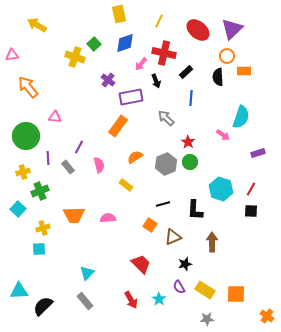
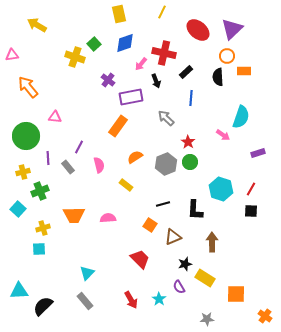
yellow line at (159, 21): moved 3 px right, 9 px up
red trapezoid at (141, 264): moved 1 px left, 5 px up
yellow rectangle at (205, 290): moved 12 px up
orange cross at (267, 316): moved 2 px left
